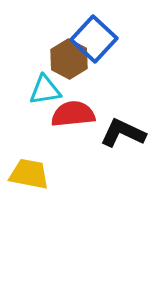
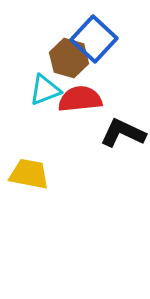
brown hexagon: moved 1 px up; rotated 12 degrees counterclockwise
cyan triangle: rotated 12 degrees counterclockwise
red semicircle: moved 7 px right, 15 px up
